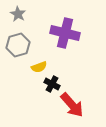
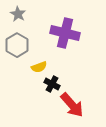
gray hexagon: moved 1 px left; rotated 15 degrees counterclockwise
